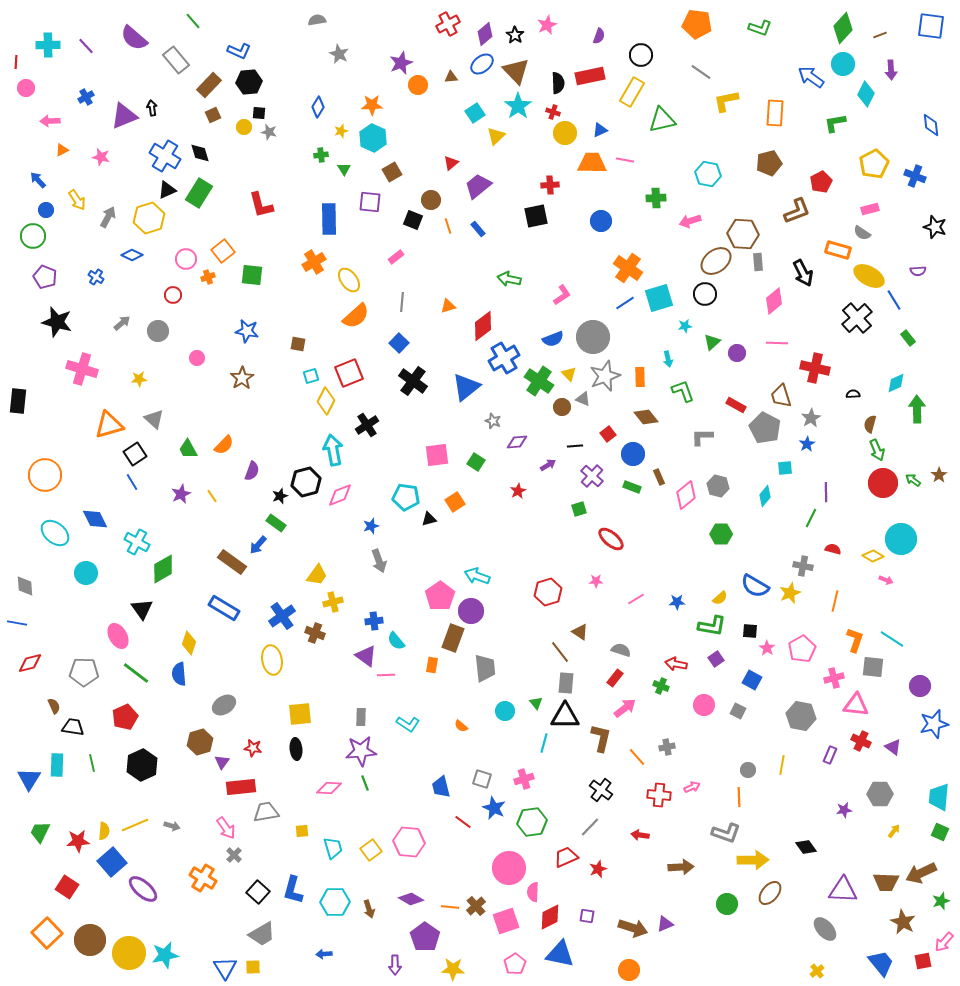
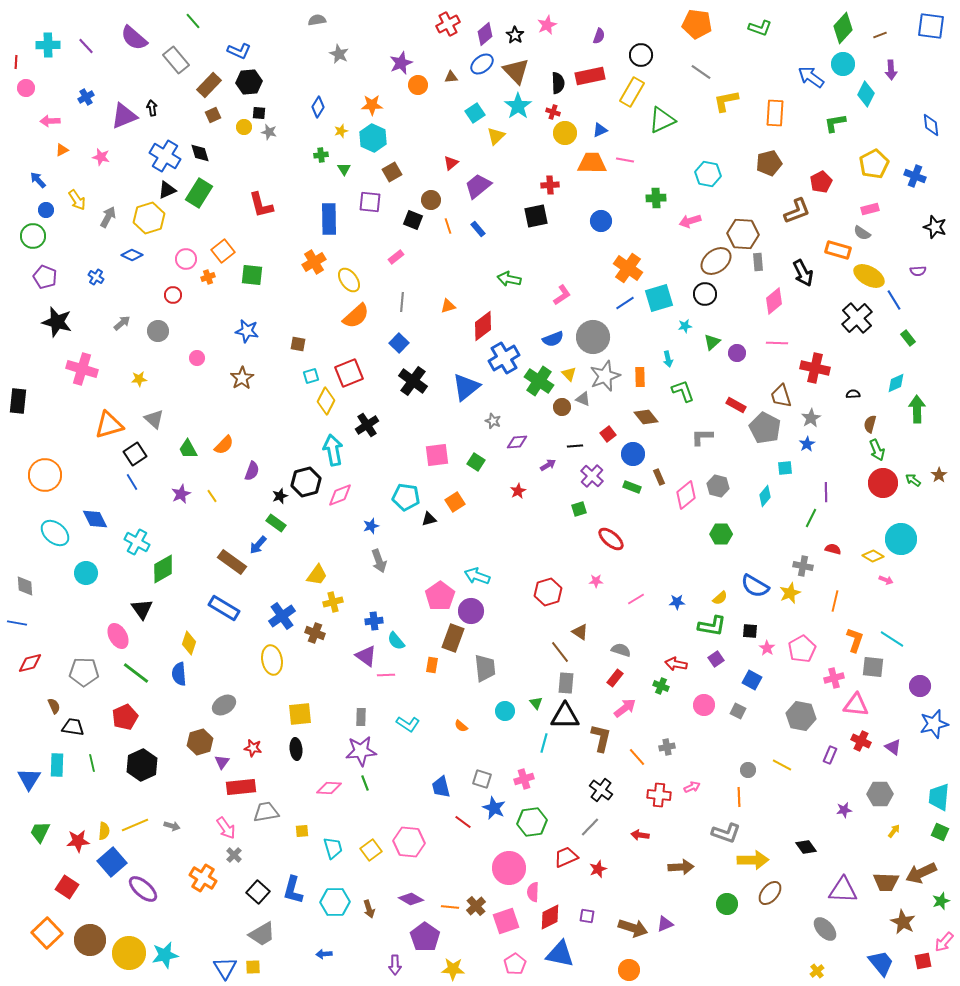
green triangle at (662, 120): rotated 12 degrees counterclockwise
yellow line at (782, 765): rotated 72 degrees counterclockwise
